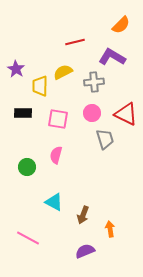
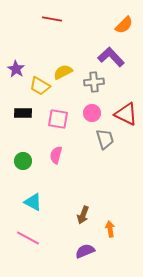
orange semicircle: moved 3 px right
red line: moved 23 px left, 23 px up; rotated 24 degrees clockwise
purple L-shape: moved 1 px left; rotated 16 degrees clockwise
yellow trapezoid: rotated 60 degrees counterclockwise
green circle: moved 4 px left, 6 px up
cyan triangle: moved 21 px left
